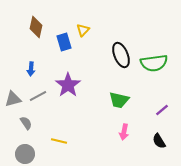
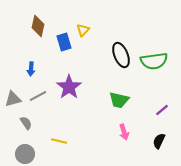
brown diamond: moved 2 px right, 1 px up
green semicircle: moved 2 px up
purple star: moved 1 px right, 2 px down
pink arrow: rotated 28 degrees counterclockwise
black semicircle: rotated 56 degrees clockwise
